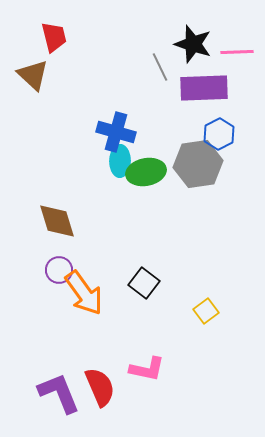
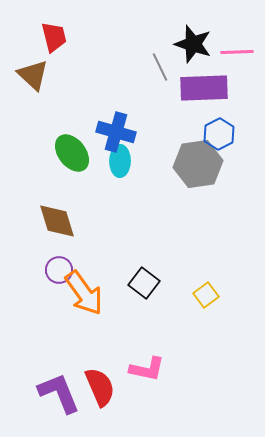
green ellipse: moved 74 px left, 19 px up; rotated 63 degrees clockwise
yellow square: moved 16 px up
